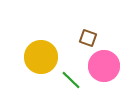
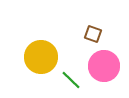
brown square: moved 5 px right, 4 px up
